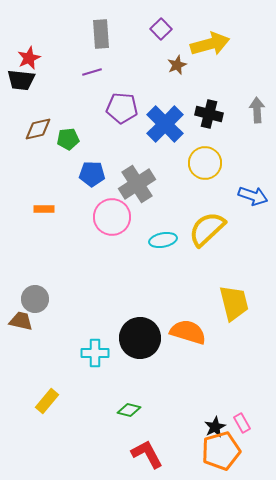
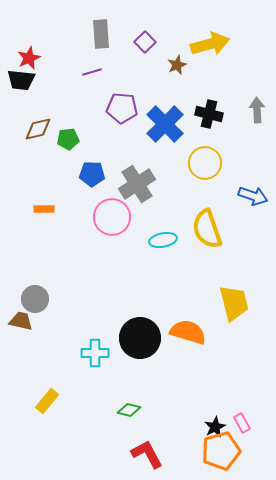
purple square: moved 16 px left, 13 px down
yellow semicircle: rotated 66 degrees counterclockwise
